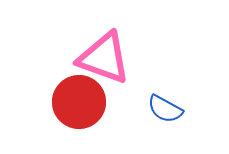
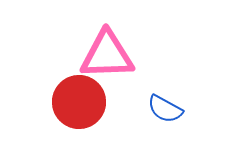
pink triangle: moved 3 px right, 3 px up; rotated 22 degrees counterclockwise
